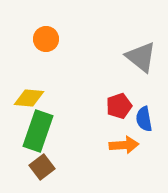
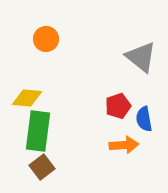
yellow diamond: moved 2 px left
red pentagon: moved 1 px left
green rectangle: rotated 12 degrees counterclockwise
